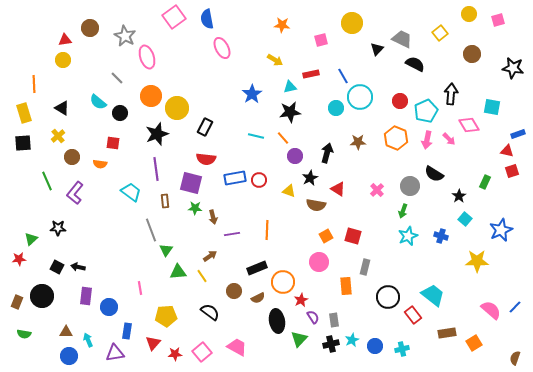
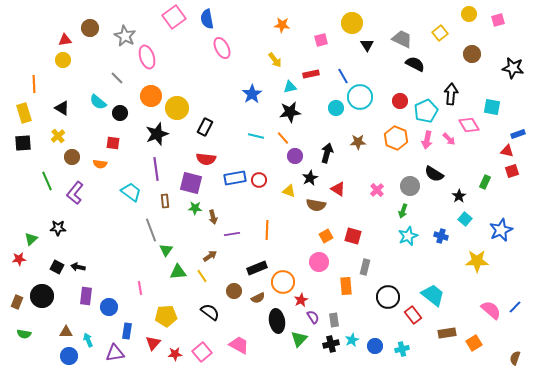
black triangle at (377, 49): moved 10 px left, 4 px up; rotated 16 degrees counterclockwise
yellow arrow at (275, 60): rotated 21 degrees clockwise
pink trapezoid at (237, 347): moved 2 px right, 2 px up
